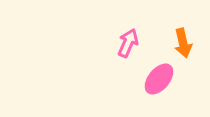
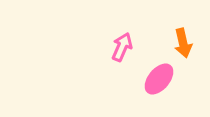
pink arrow: moved 6 px left, 4 px down
